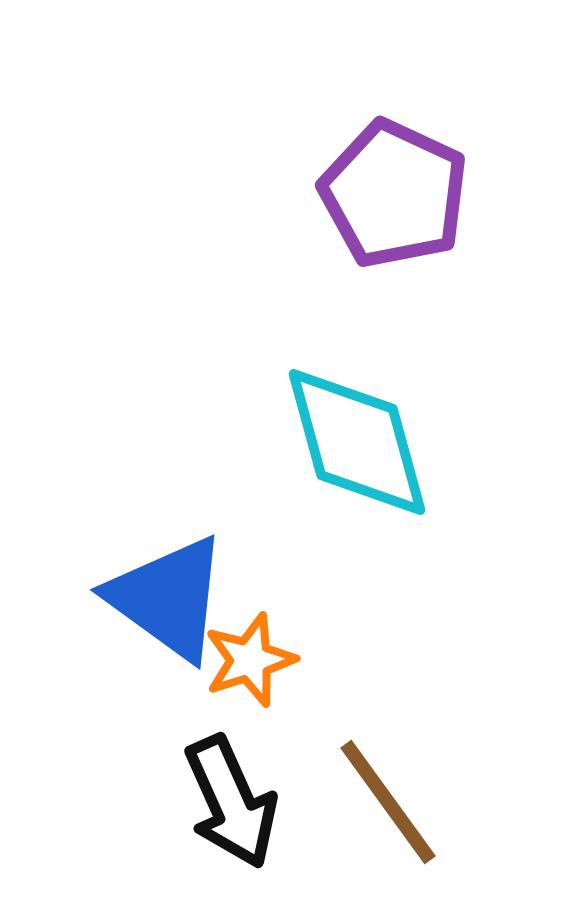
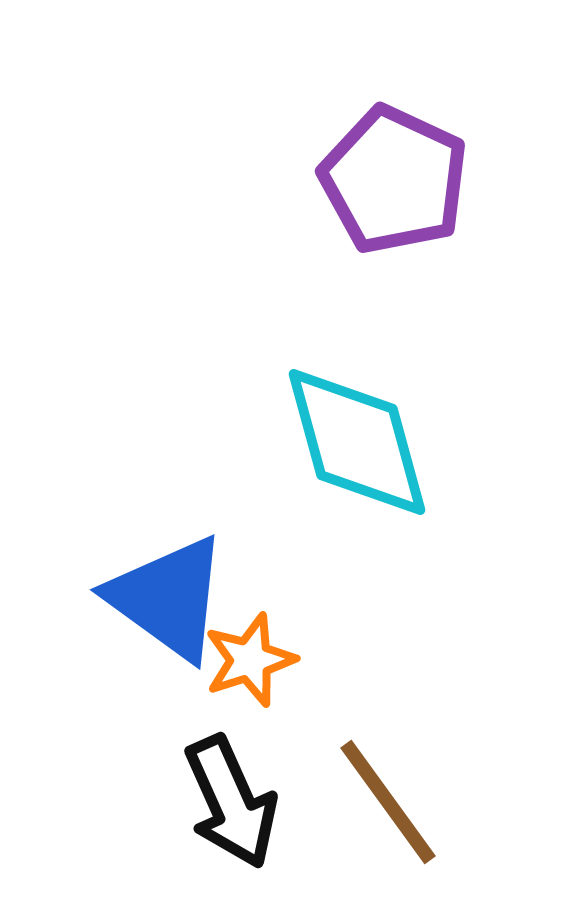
purple pentagon: moved 14 px up
